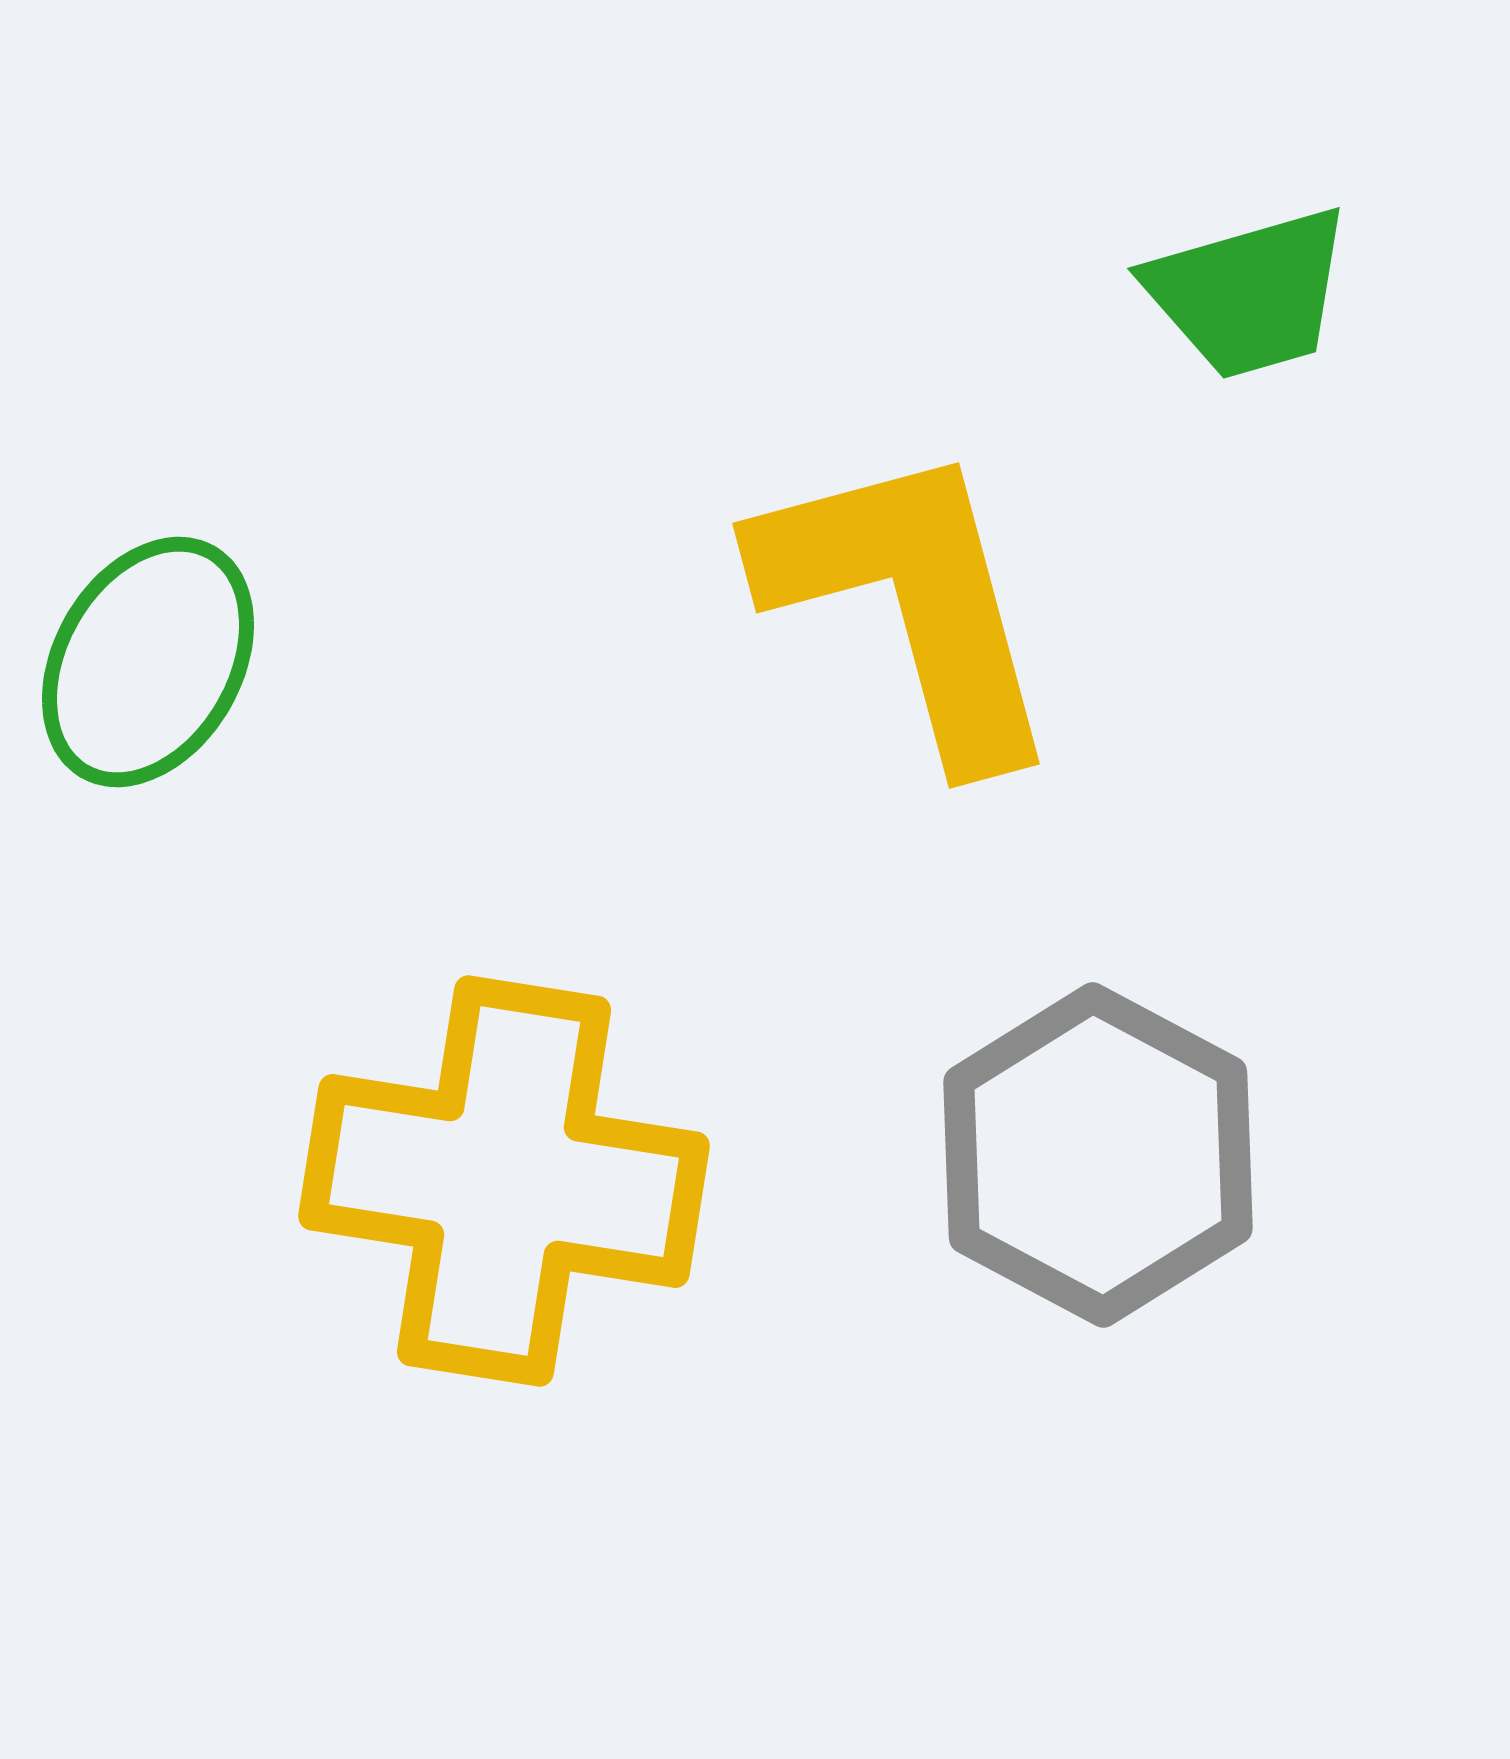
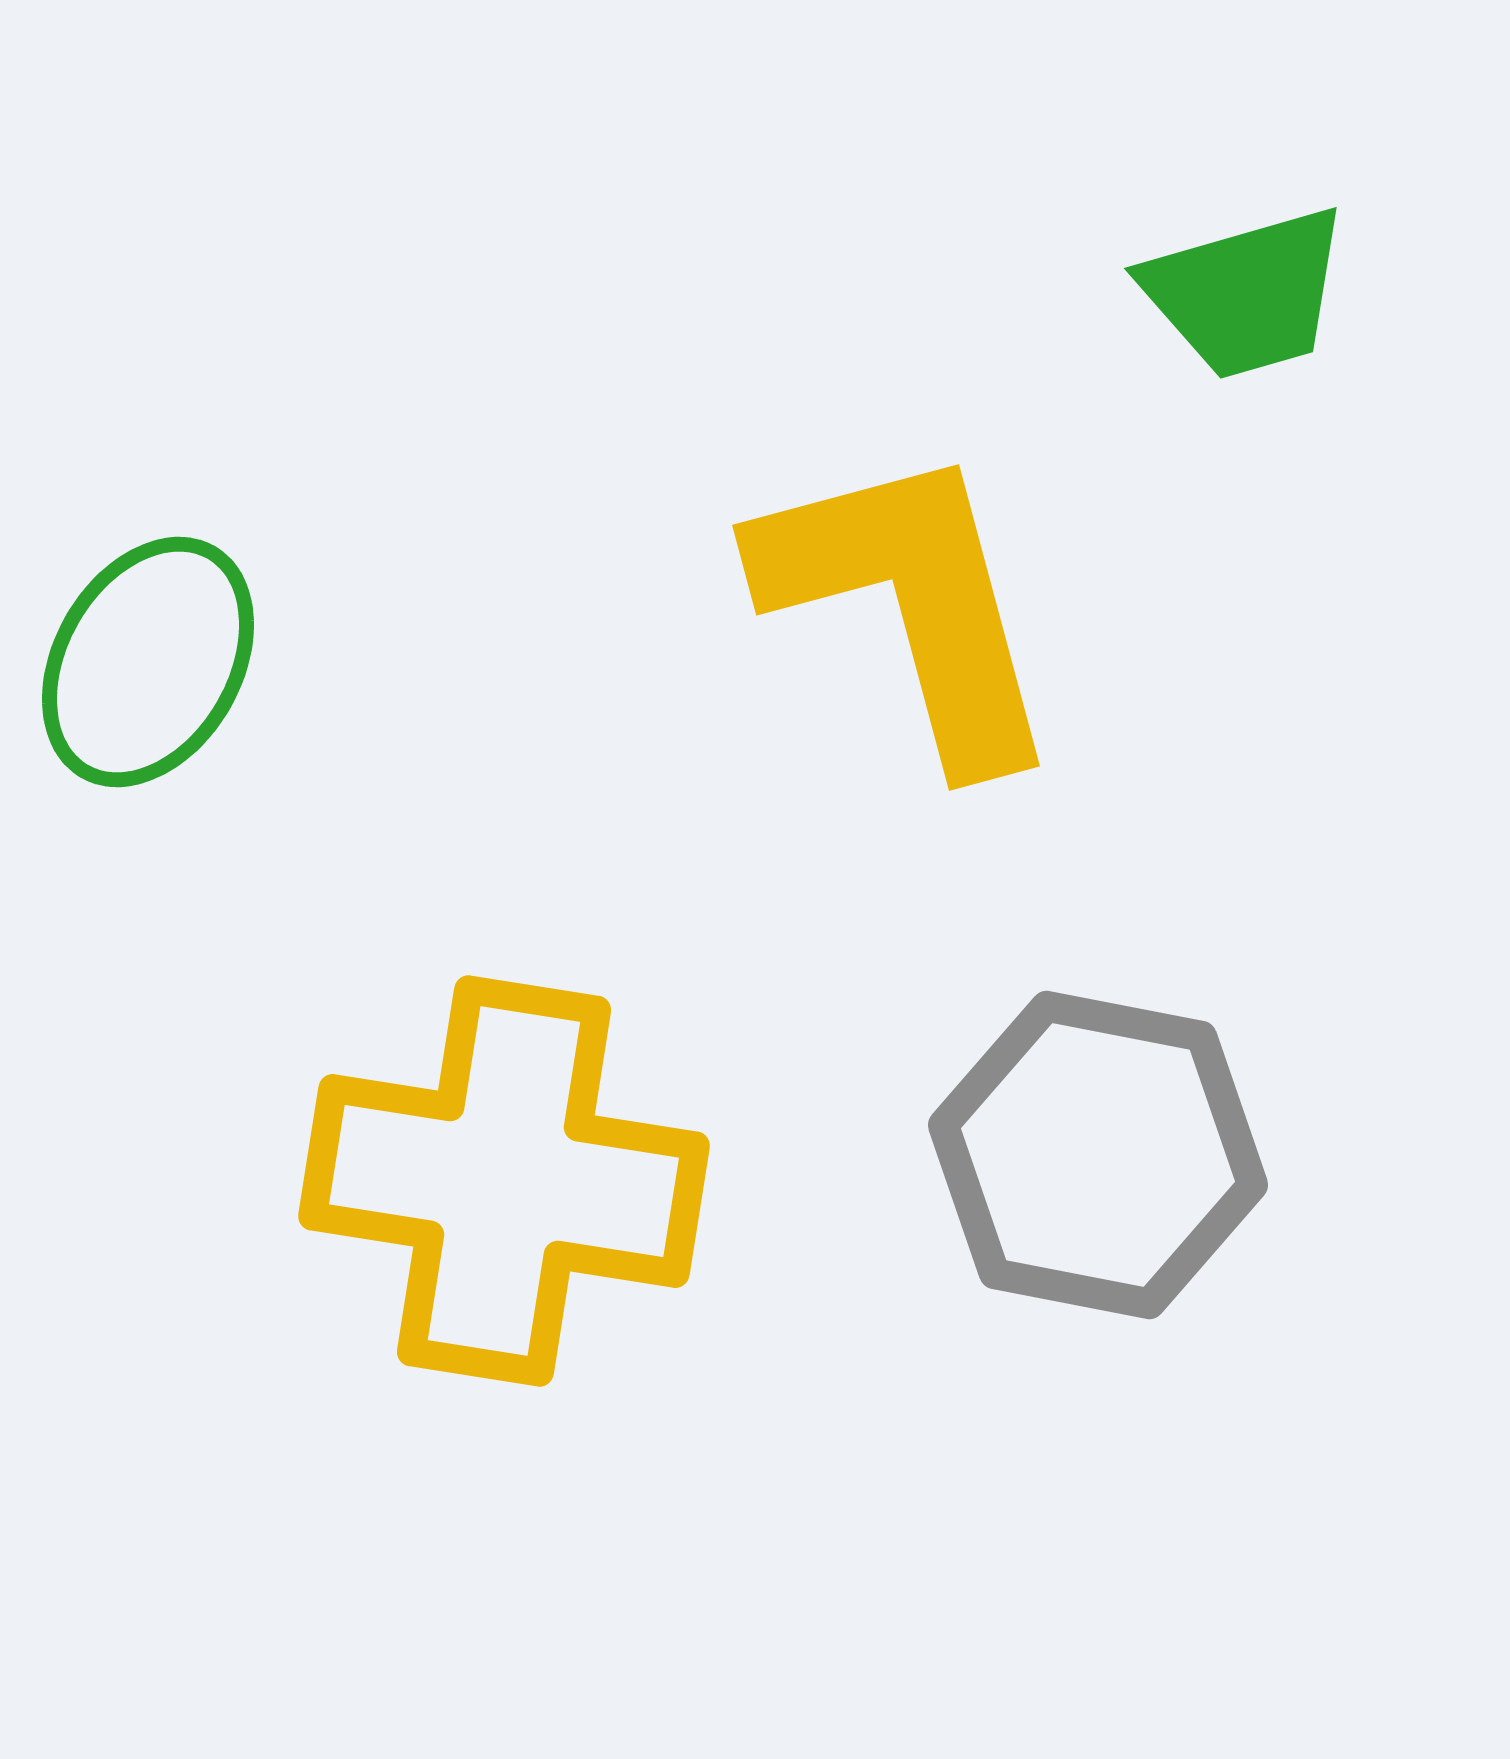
green trapezoid: moved 3 px left
yellow L-shape: moved 2 px down
gray hexagon: rotated 17 degrees counterclockwise
